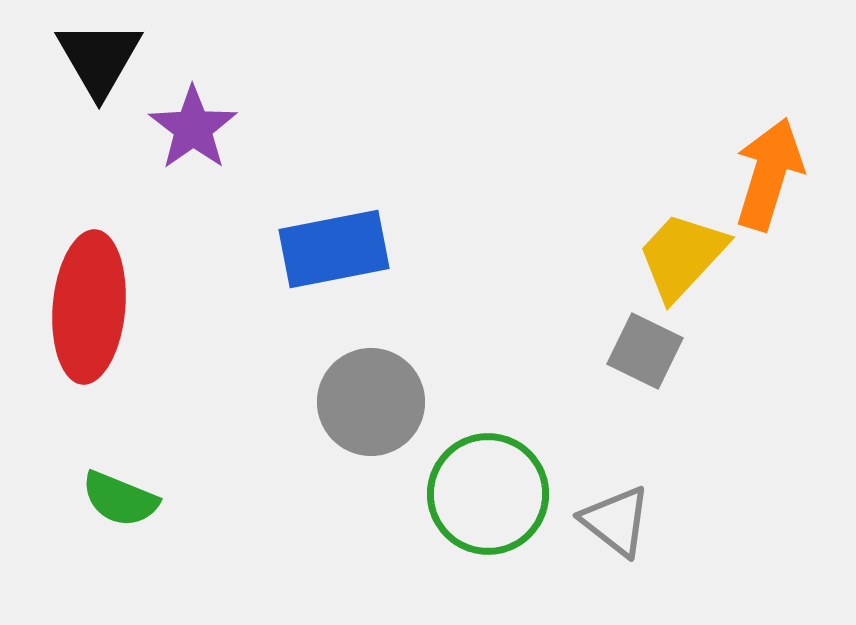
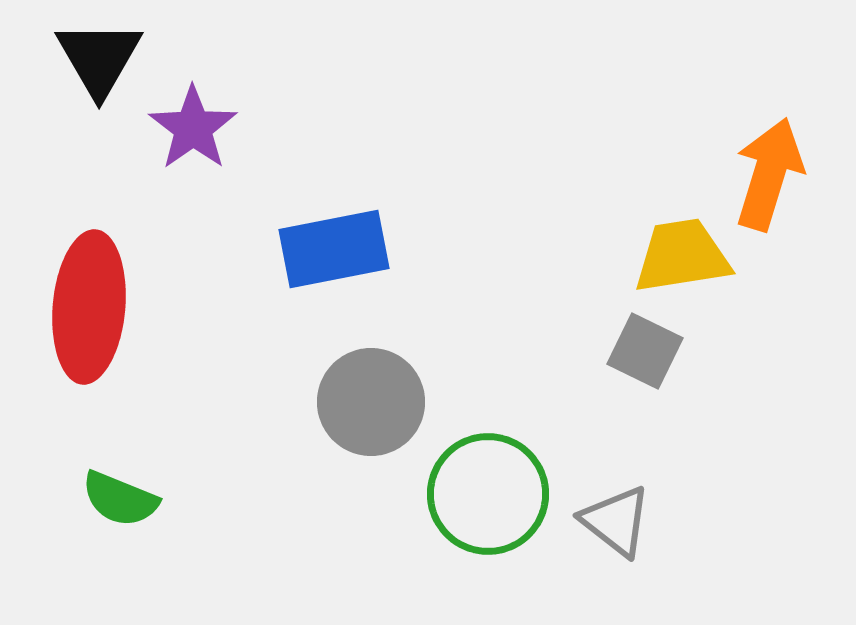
yellow trapezoid: rotated 38 degrees clockwise
